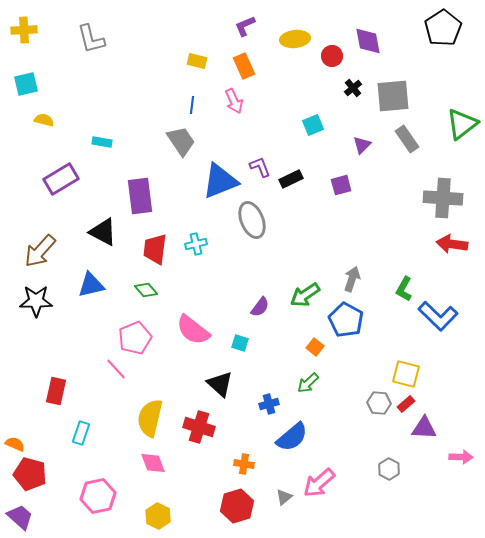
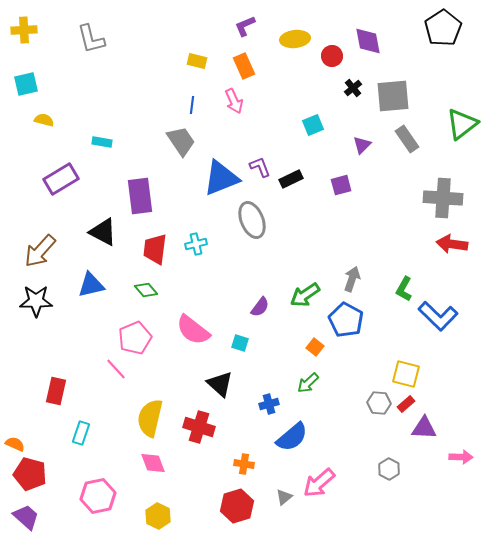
blue triangle at (220, 181): moved 1 px right, 3 px up
purple trapezoid at (20, 517): moved 6 px right
